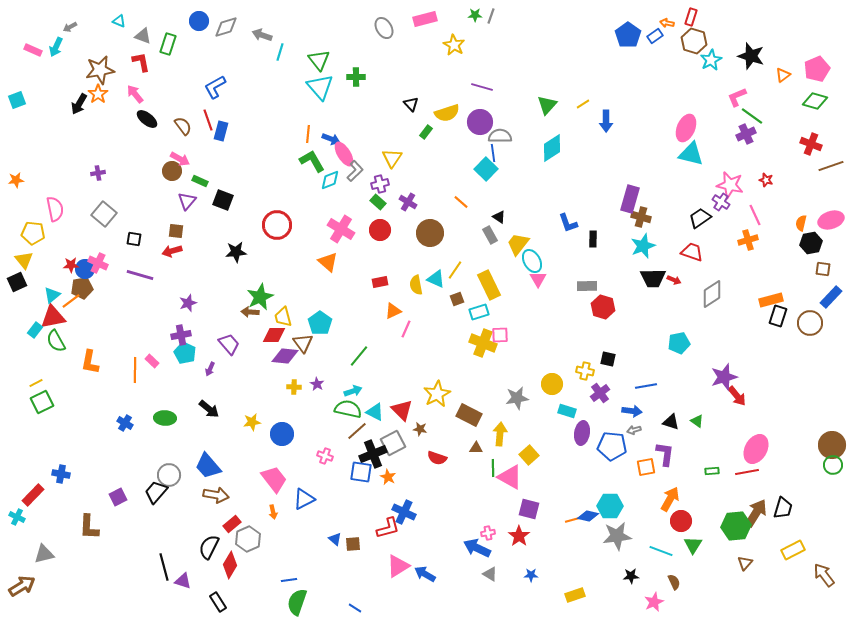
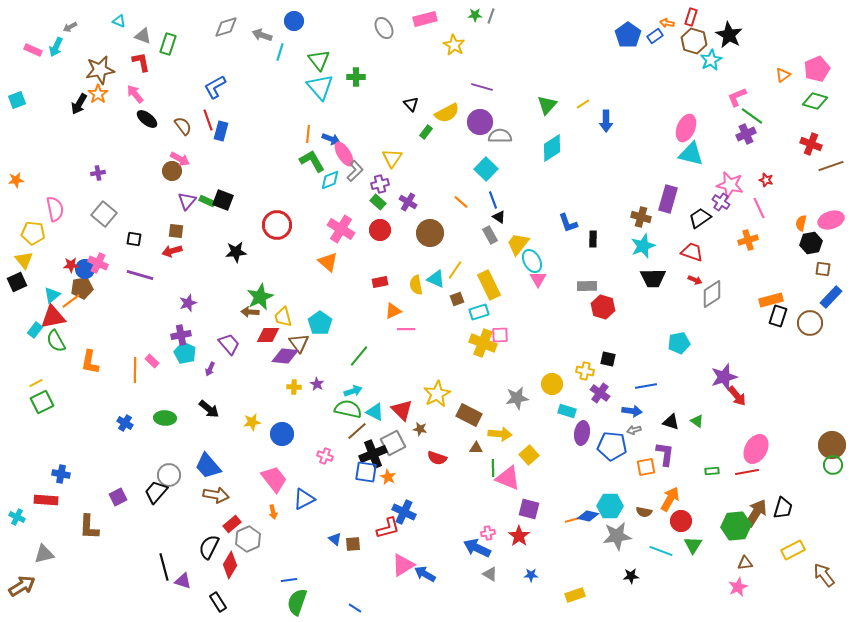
blue circle at (199, 21): moved 95 px right
black star at (751, 56): moved 22 px left, 21 px up; rotated 12 degrees clockwise
yellow semicircle at (447, 113): rotated 10 degrees counterclockwise
blue line at (493, 153): moved 47 px down; rotated 12 degrees counterclockwise
green rectangle at (200, 181): moved 7 px right, 20 px down
purple rectangle at (630, 199): moved 38 px right
pink line at (755, 215): moved 4 px right, 7 px up
red arrow at (674, 280): moved 21 px right
pink line at (406, 329): rotated 66 degrees clockwise
red diamond at (274, 335): moved 6 px left
brown triangle at (303, 343): moved 4 px left
purple cross at (600, 393): rotated 18 degrees counterclockwise
yellow arrow at (500, 434): rotated 90 degrees clockwise
blue square at (361, 472): moved 5 px right
pink triangle at (510, 477): moved 2 px left, 1 px down; rotated 8 degrees counterclockwise
red rectangle at (33, 495): moved 13 px right, 5 px down; rotated 50 degrees clockwise
brown triangle at (745, 563): rotated 42 degrees clockwise
pink triangle at (398, 566): moved 5 px right, 1 px up
brown semicircle at (674, 582): moved 30 px left, 70 px up; rotated 126 degrees clockwise
pink star at (654, 602): moved 84 px right, 15 px up
